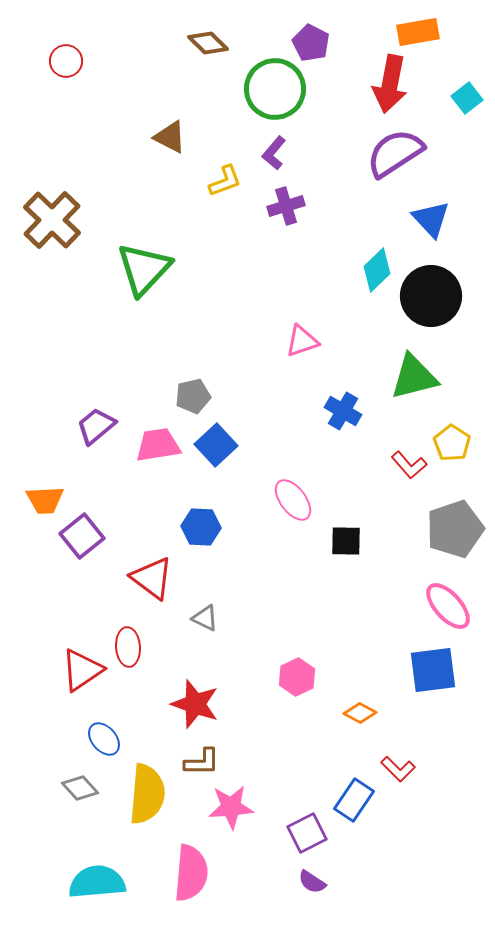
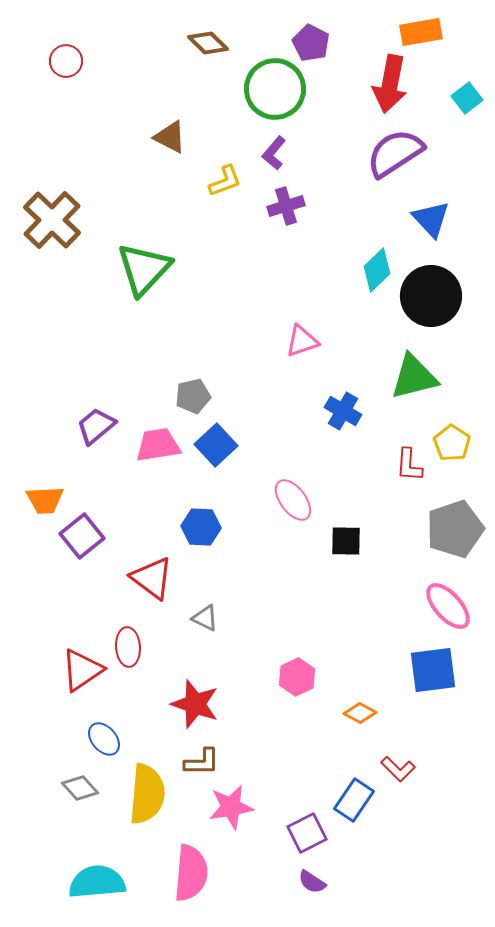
orange rectangle at (418, 32): moved 3 px right
red L-shape at (409, 465): rotated 45 degrees clockwise
pink star at (231, 807): rotated 6 degrees counterclockwise
